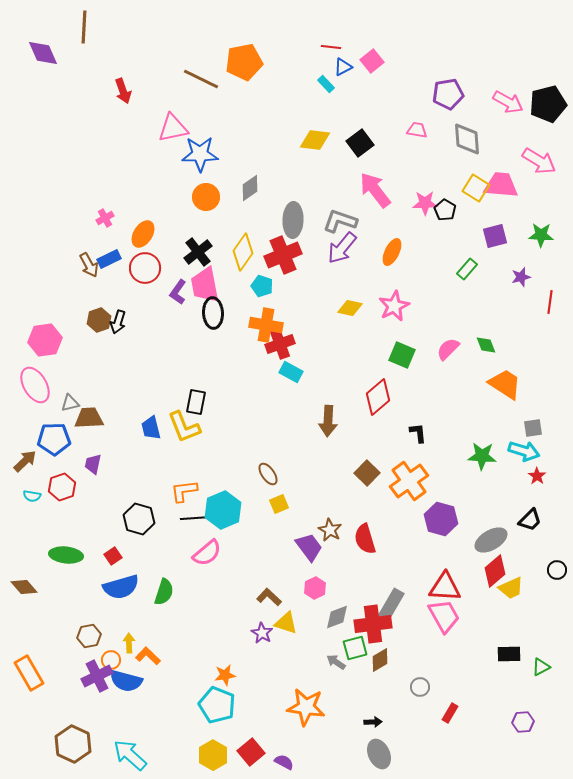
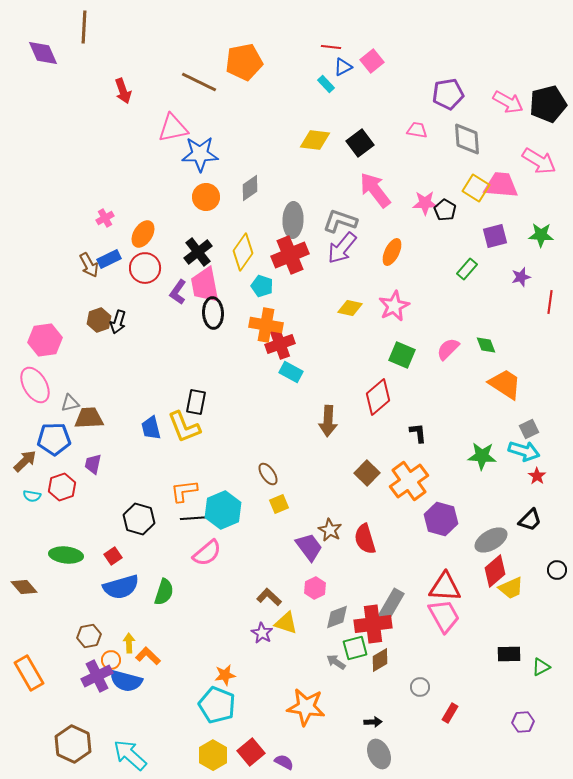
brown line at (201, 79): moved 2 px left, 3 px down
red cross at (283, 255): moved 7 px right
gray square at (533, 428): moved 4 px left, 1 px down; rotated 18 degrees counterclockwise
